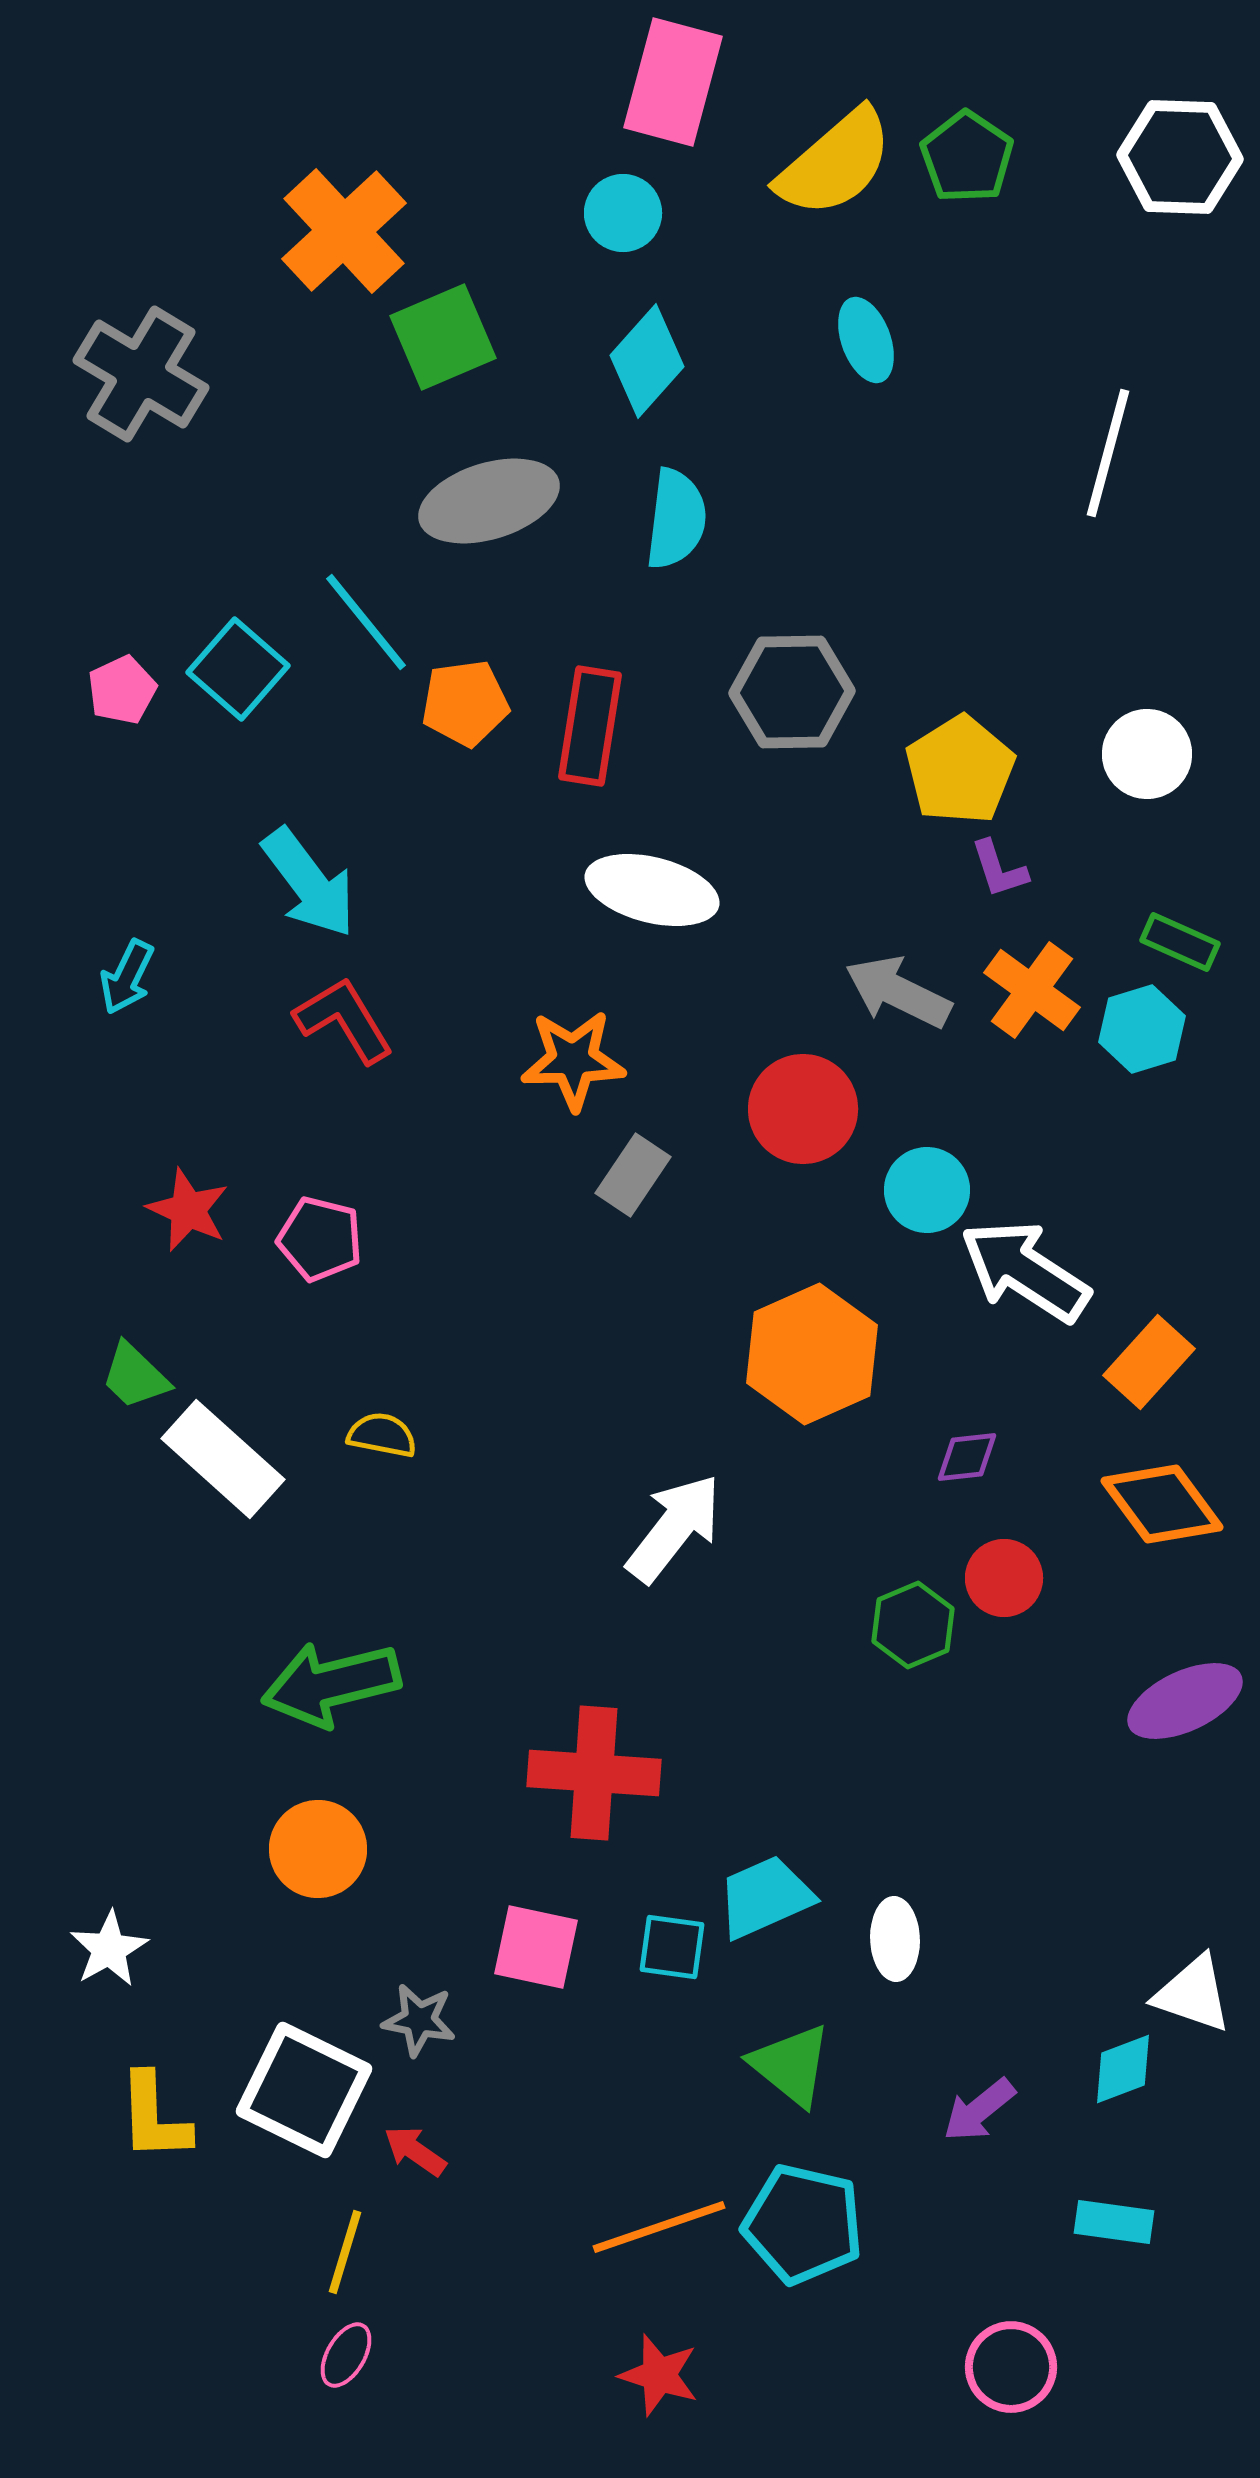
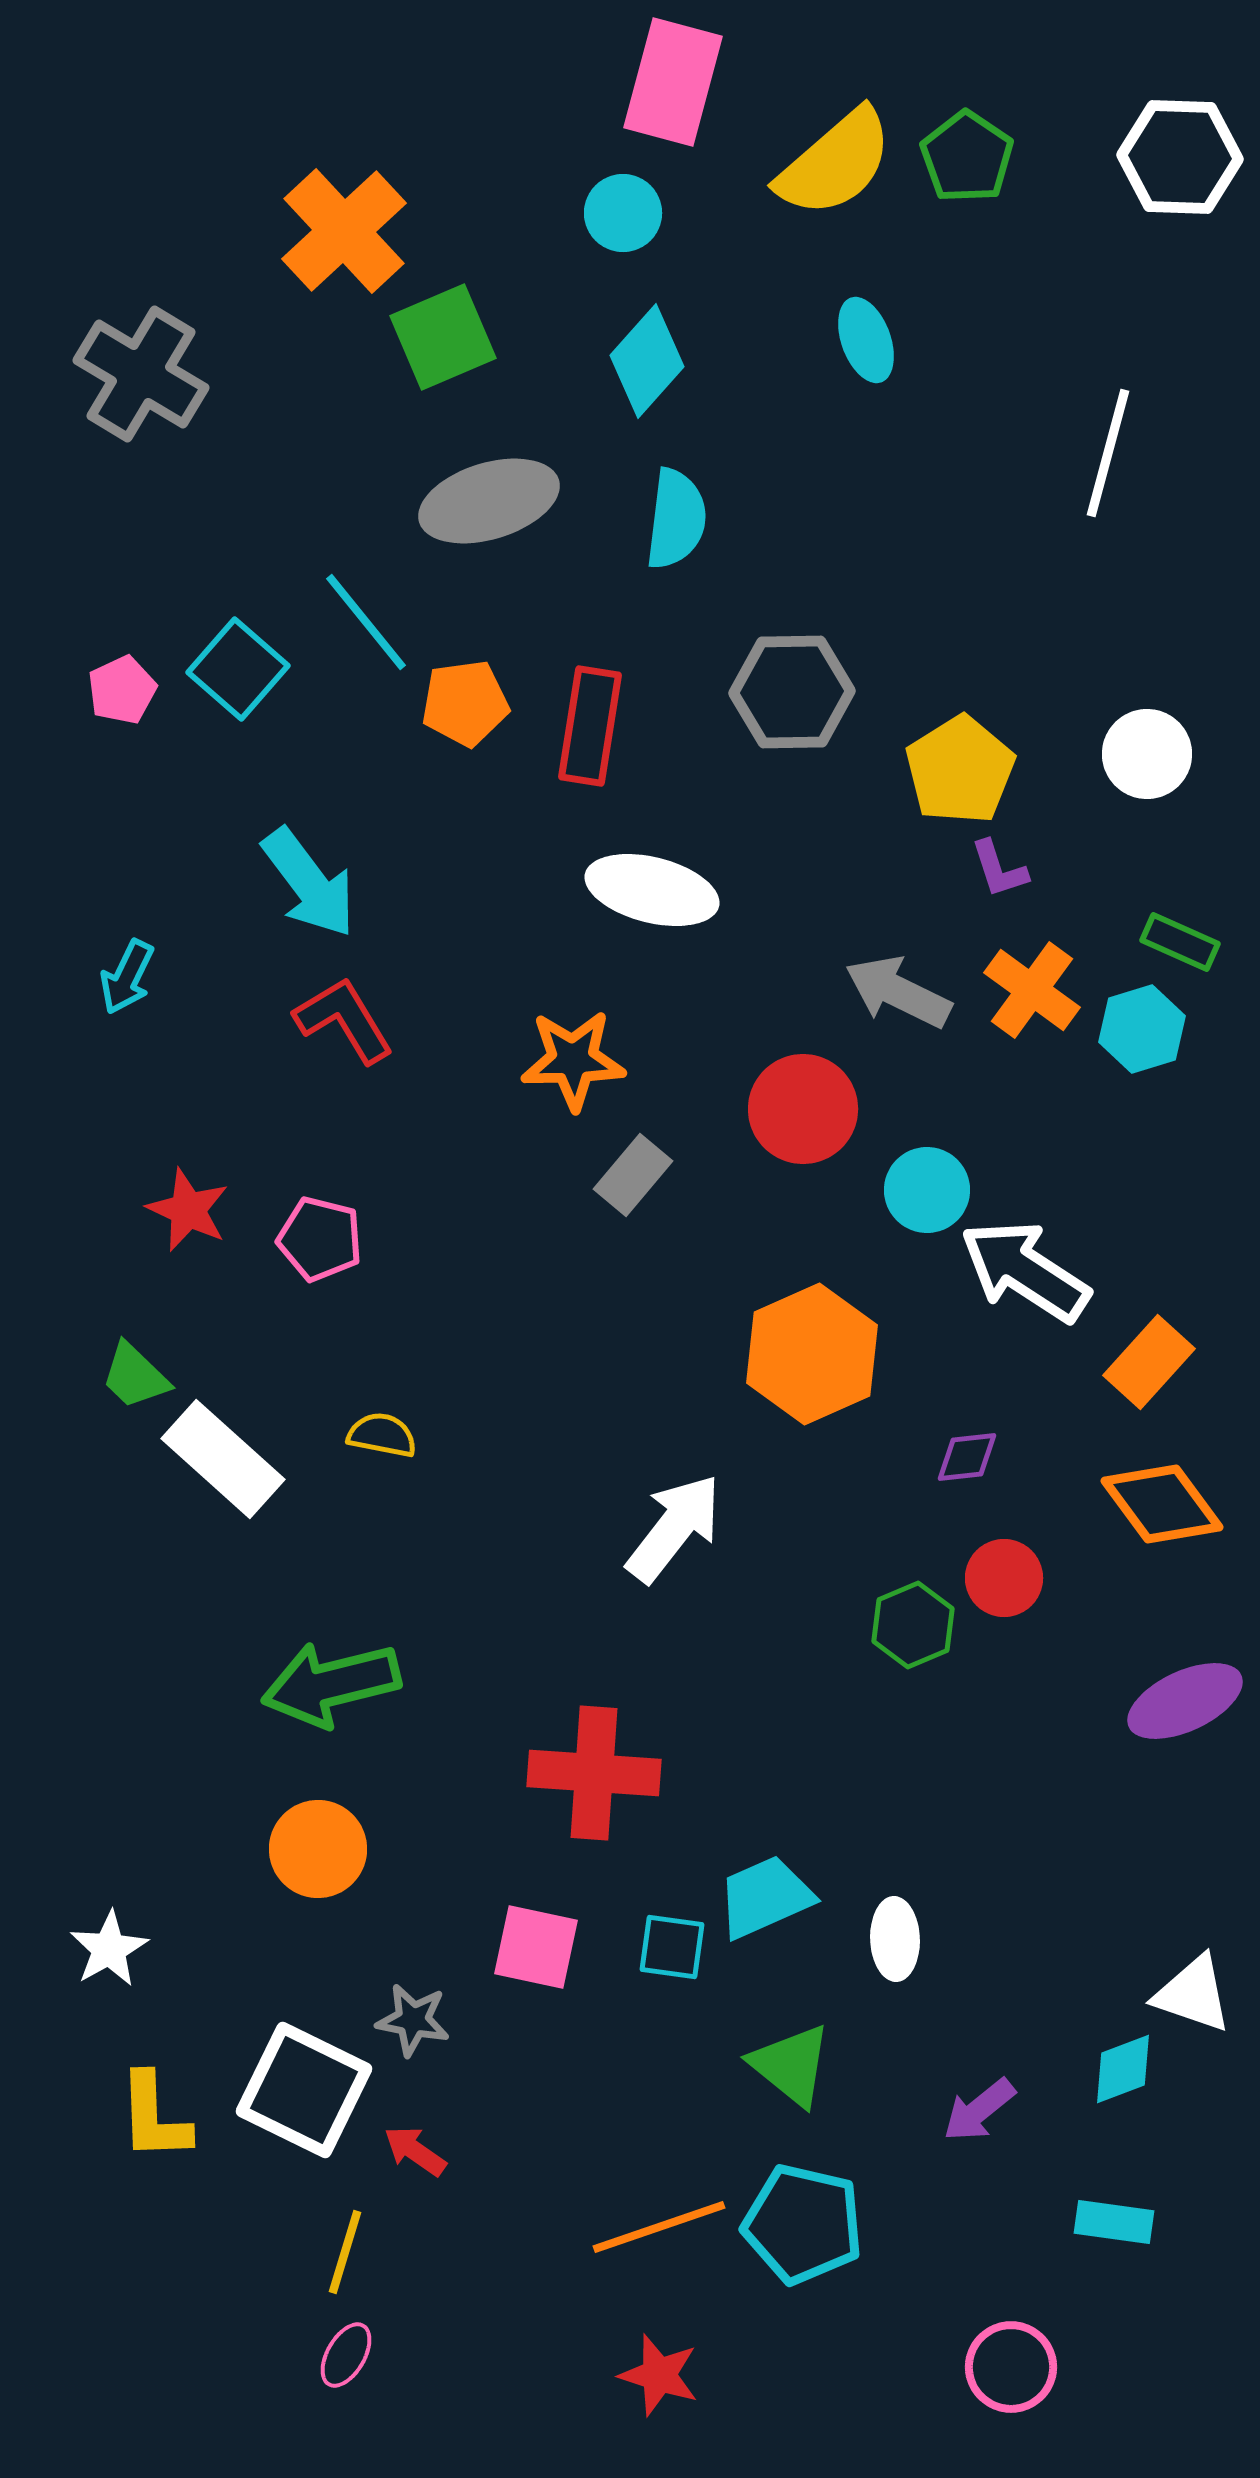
gray rectangle at (633, 1175): rotated 6 degrees clockwise
gray star at (419, 2020): moved 6 px left
